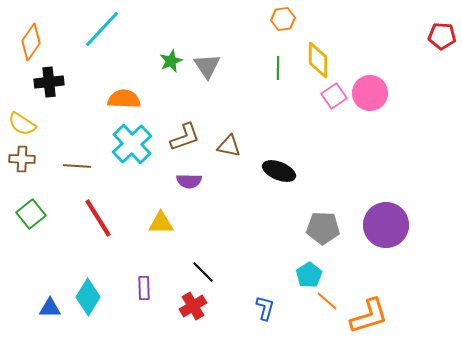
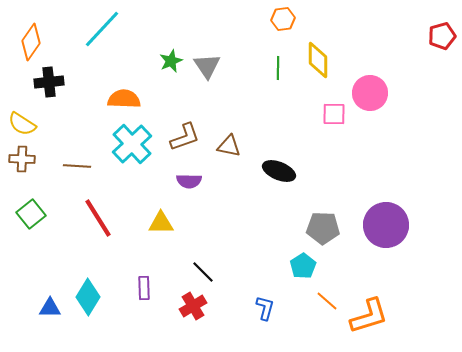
red pentagon: rotated 20 degrees counterclockwise
pink square: moved 18 px down; rotated 35 degrees clockwise
cyan pentagon: moved 6 px left, 9 px up
